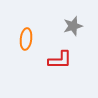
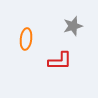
red L-shape: moved 1 px down
